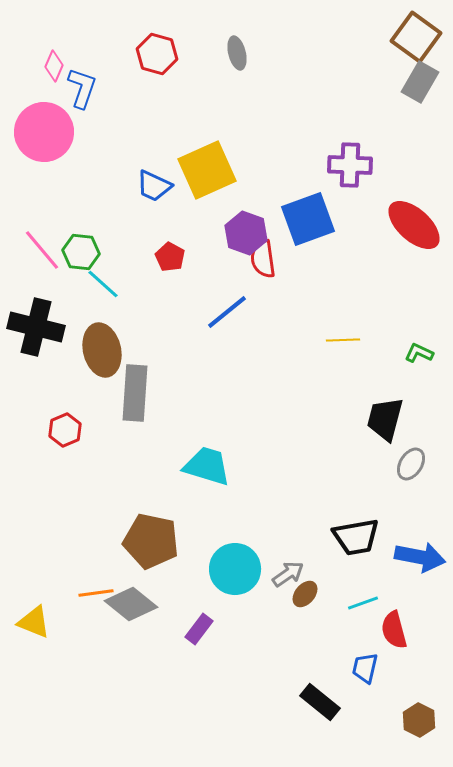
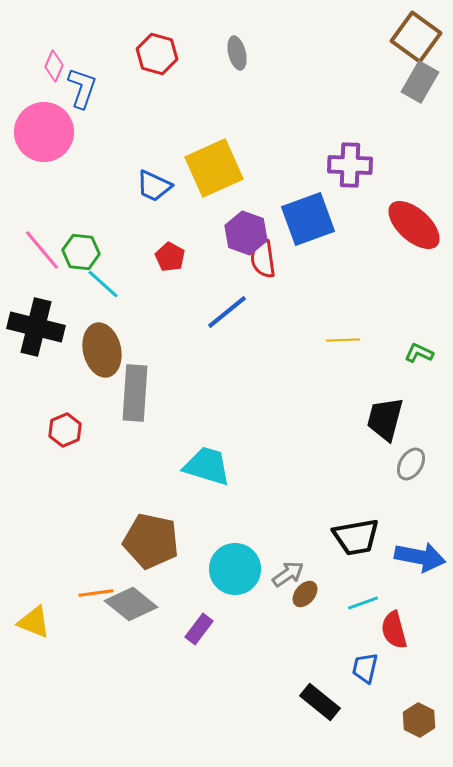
yellow square at (207, 170): moved 7 px right, 2 px up
